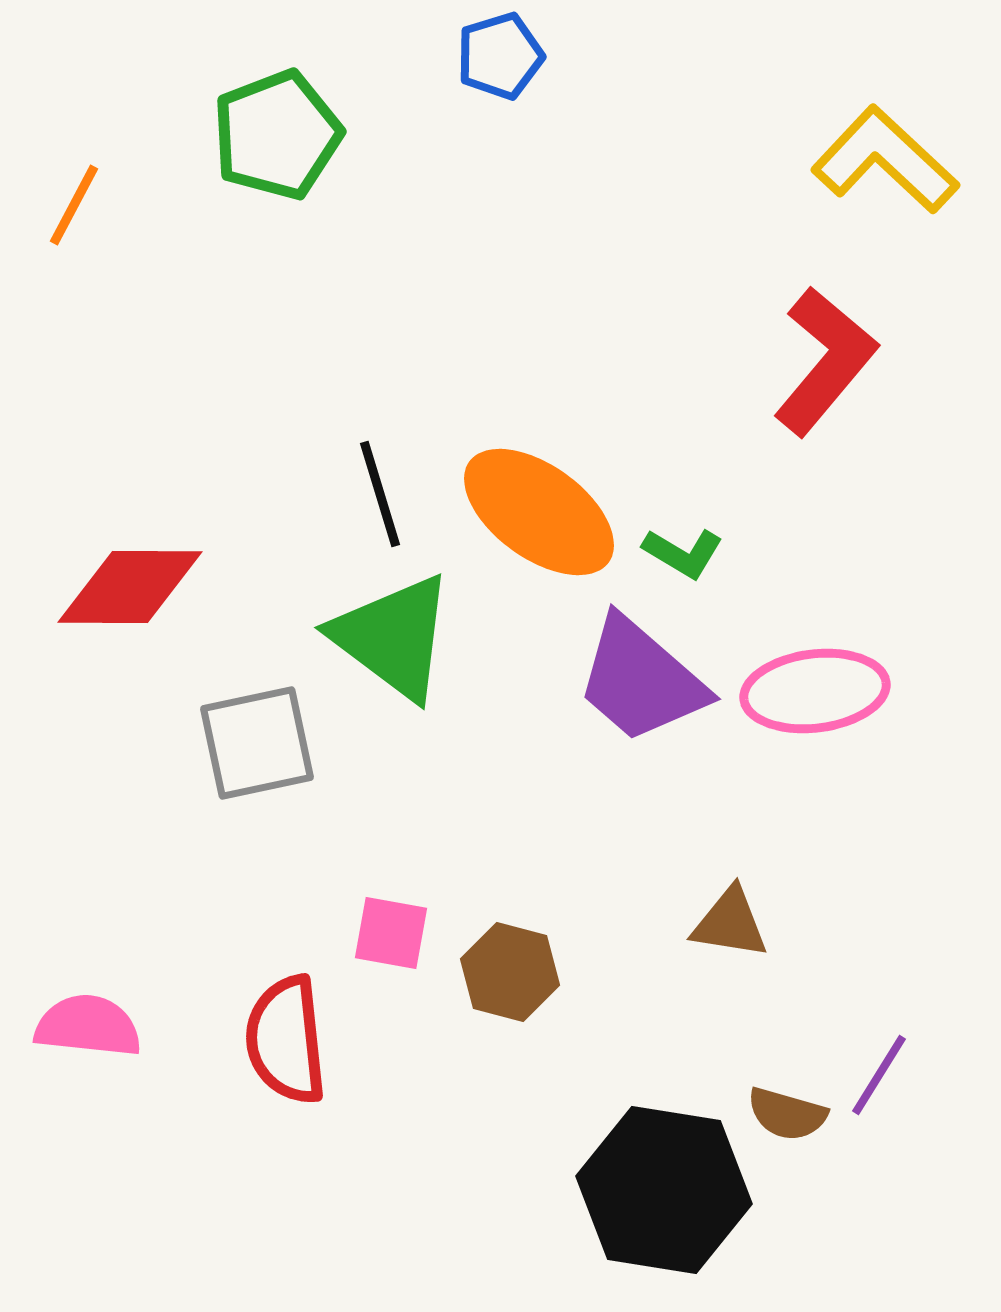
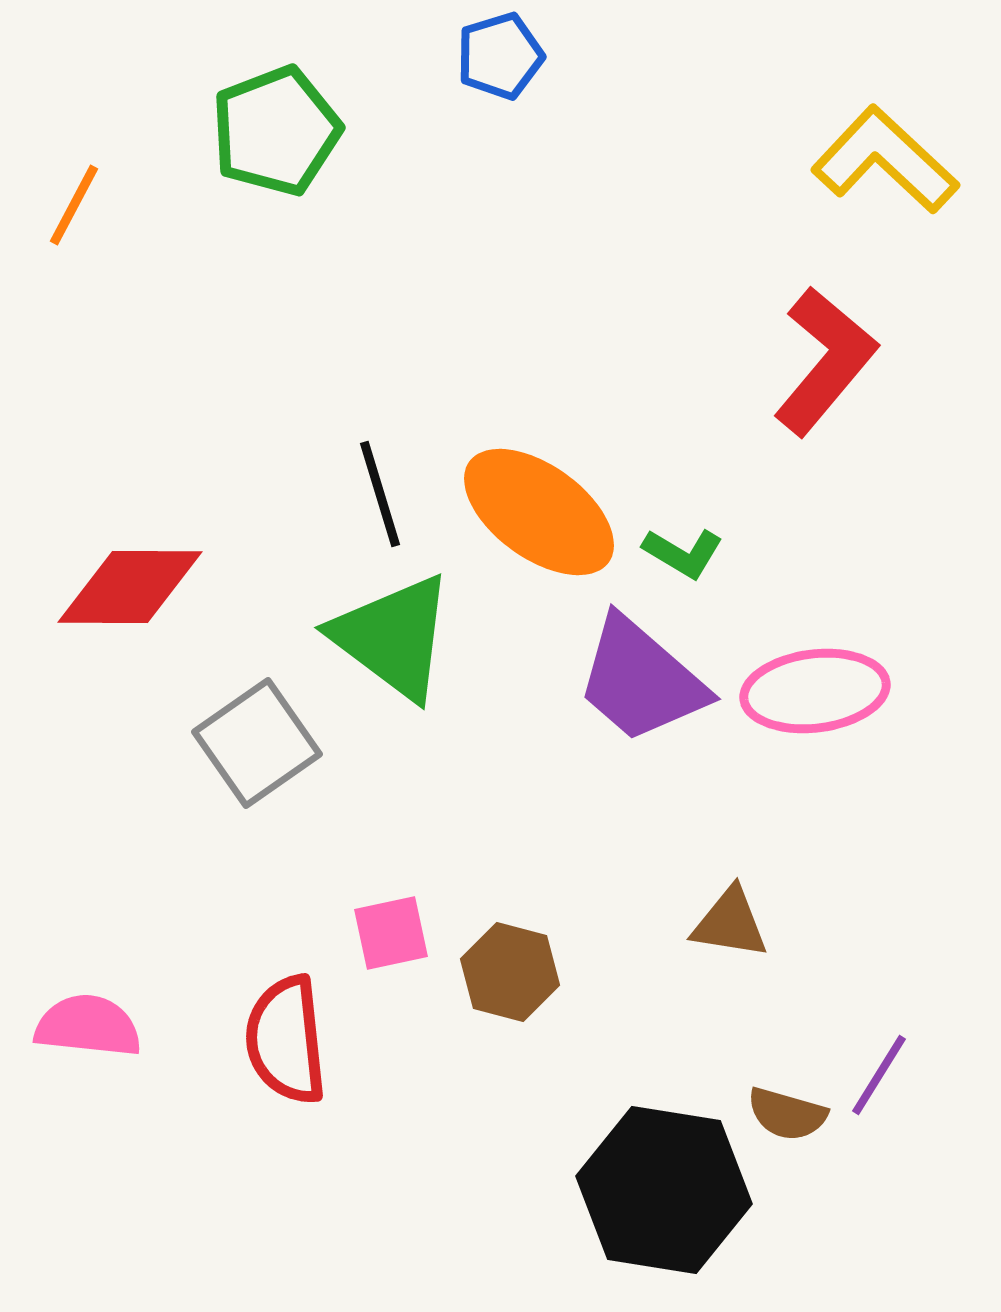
green pentagon: moved 1 px left, 4 px up
gray square: rotated 23 degrees counterclockwise
pink square: rotated 22 degrees counterclockwise
